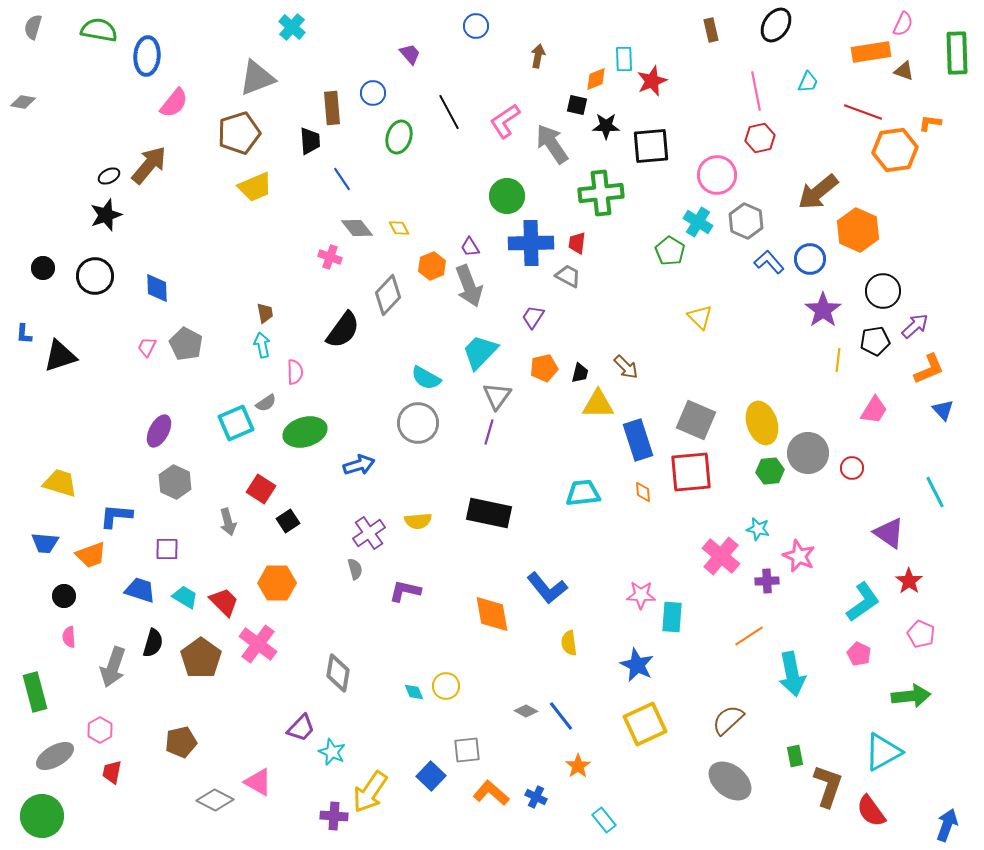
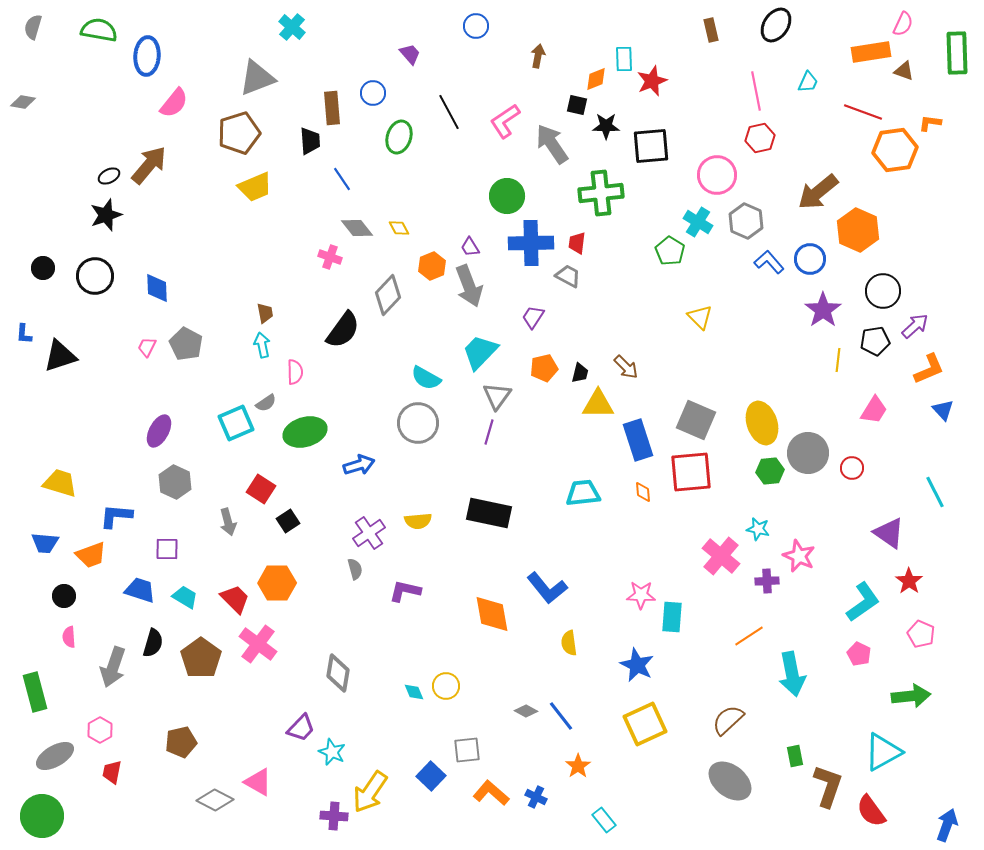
red trapezoid at (224, 602): moved 11 px right, 3 px up
